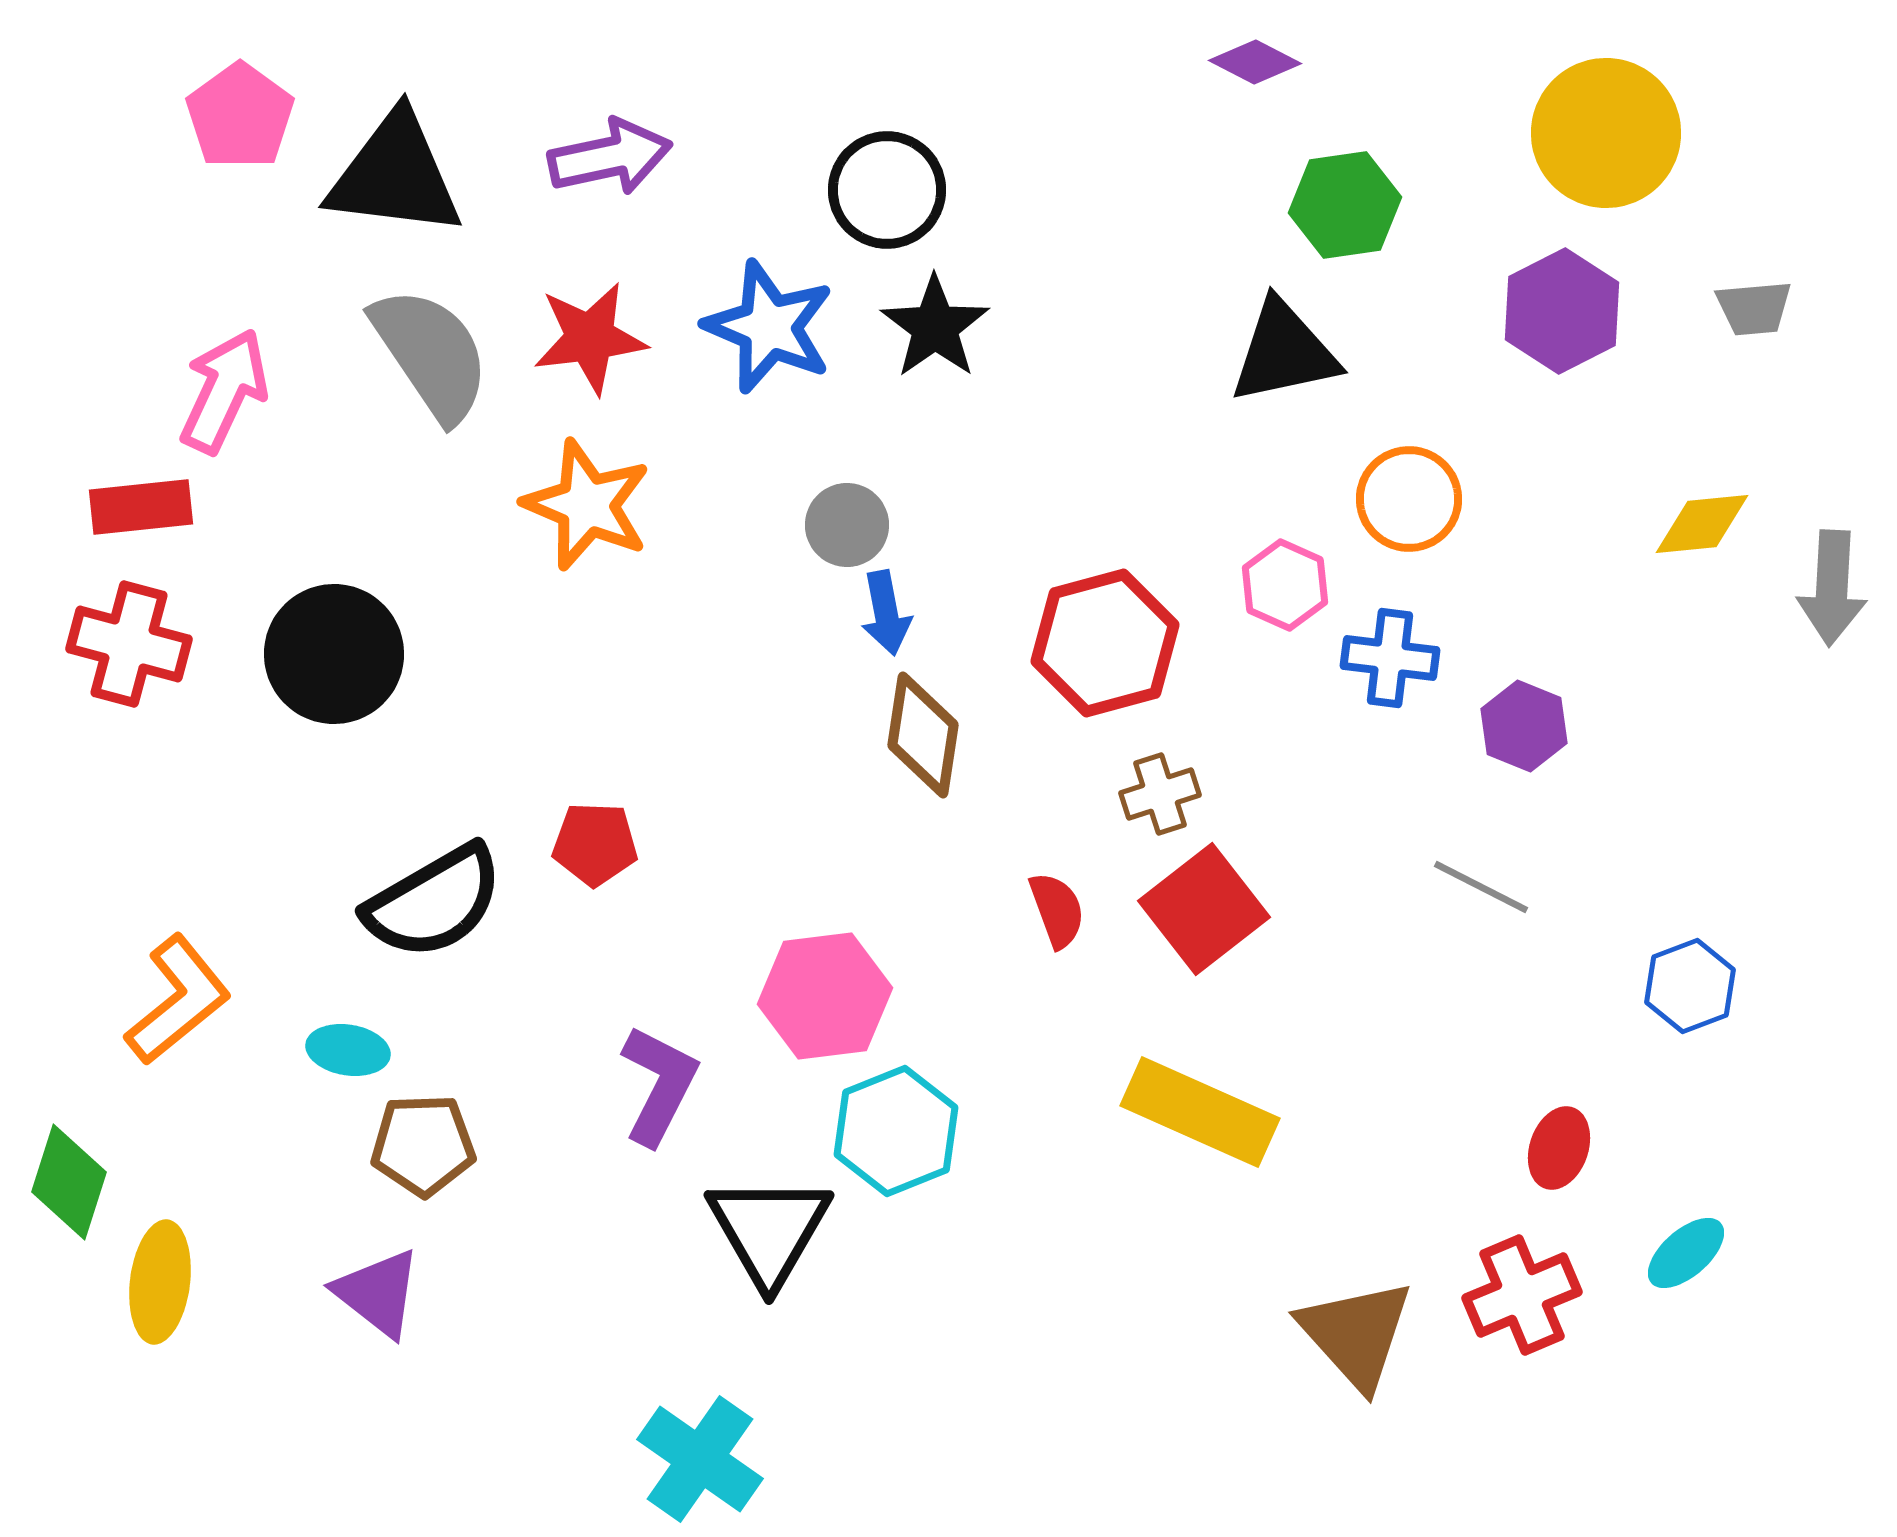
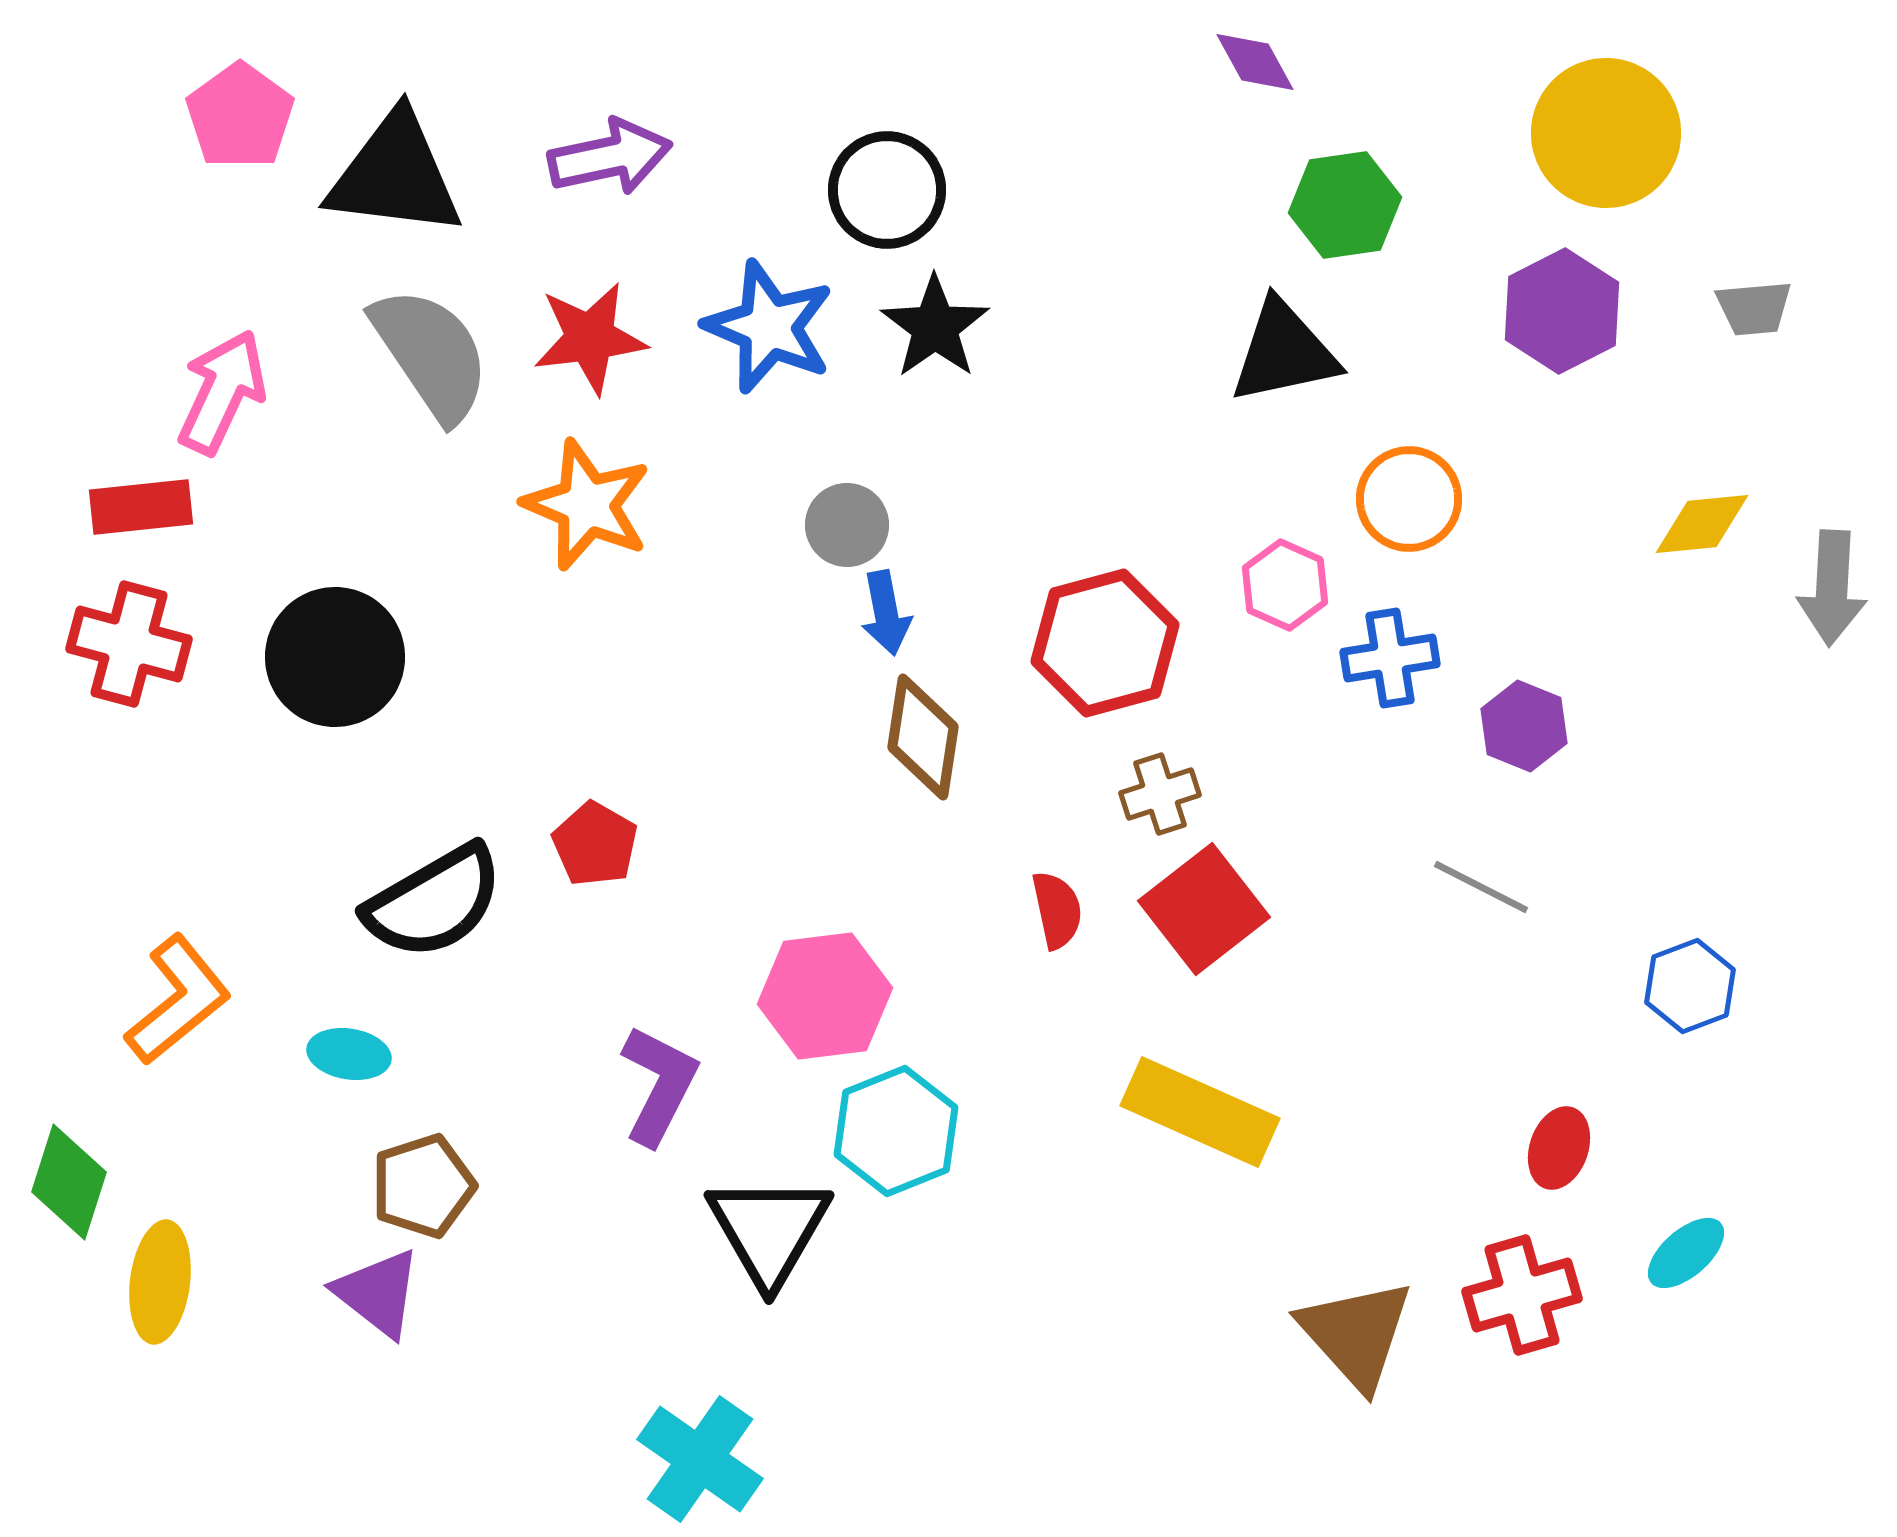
purple diamond at (1255, 62): rotated 34 degrees clockwise
pink arrow at (224, 391): moved 2 px left, 1 px down
black circle at (334, 654): moved 1 px right, 3 px down
blue cross at (1390, 658): rotated 16 degrees counterclockwise
brown diamond at (923, 735): moved 2 px down
red pentagon at (595, 844): rotated 28 degrees clockwise
red semicircle at (1057, 910): rotated 8 degrees clockwise
cyan ellipse at (348, 1050): moved 1 px right, 4 px down
brown pentagon at (423, 1145): moved 41 px down; rotated 16 degrees counterclockwise
red cross at (1522, 1295): rotated 7 degrees clockwise
